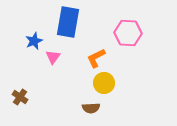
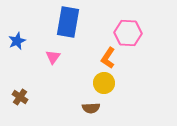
blue star: moved 17 px left
orange L-shape: moved 12 px right; rotated 30 degrees counterclockwise
